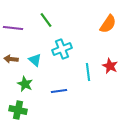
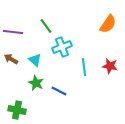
green line: moved 6 px down
purple line: moved 4 px down
cyan cross: moved 2 px up
brown arrow: rotated 24 degrees clockwise
red star: rotated 14 degrees counterclockwise
cyan line: moved 4 px left, 5 px up
green star: moved 11 px right, 1 px up
blue line: rotated 35 degrees clockwise
green cross: moved 1 px left
